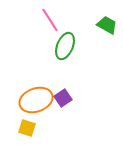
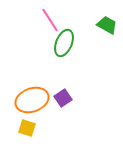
green ellipse: moved 1 px left, 3 px up
orange ellipse: moved 4 px left
